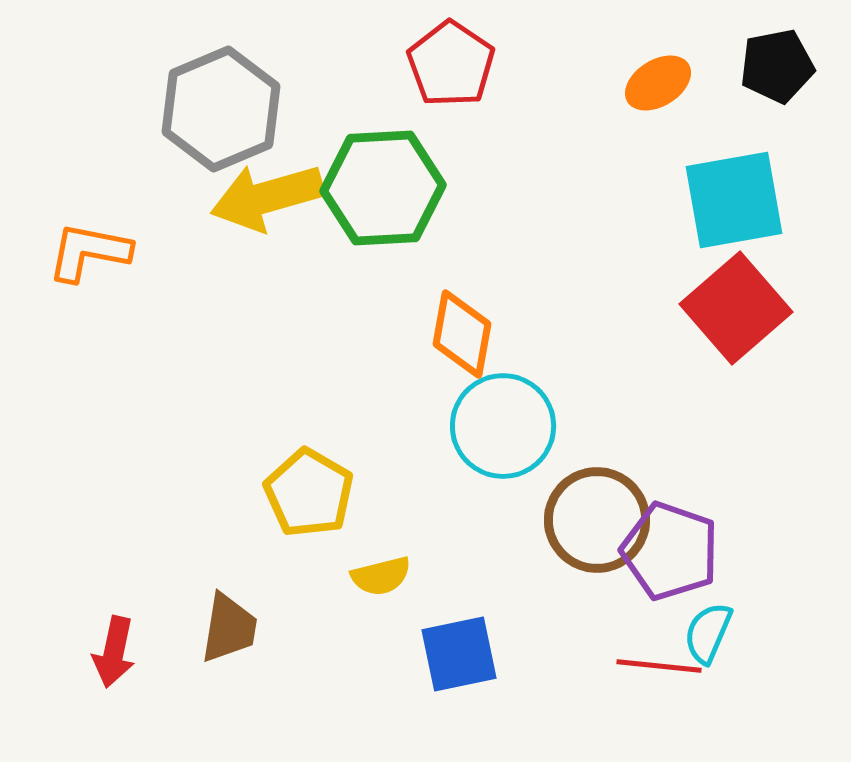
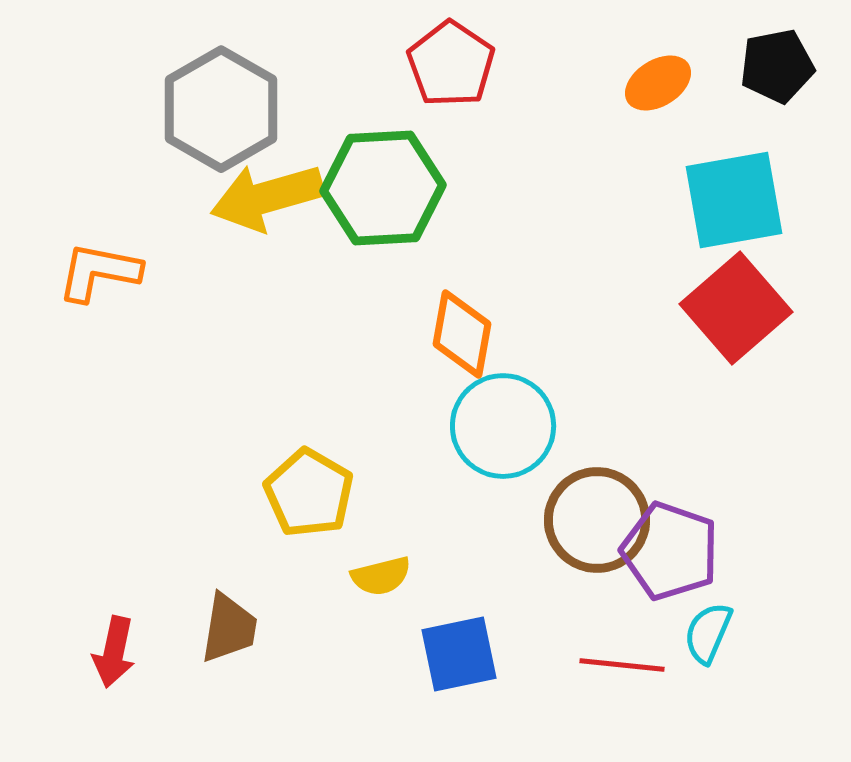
gray hexagon: rotated 7 degrees counterclockwise
orange L-shape: moved 10 px right, 20 px down
red line: moved 37 px left, 1 px up
